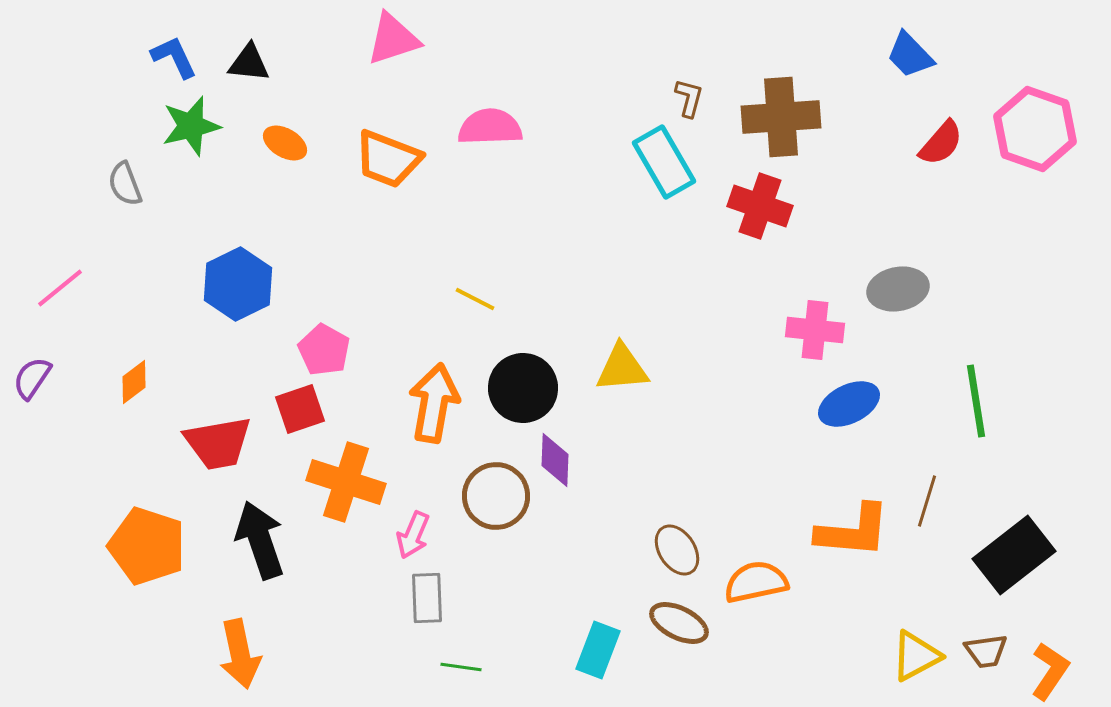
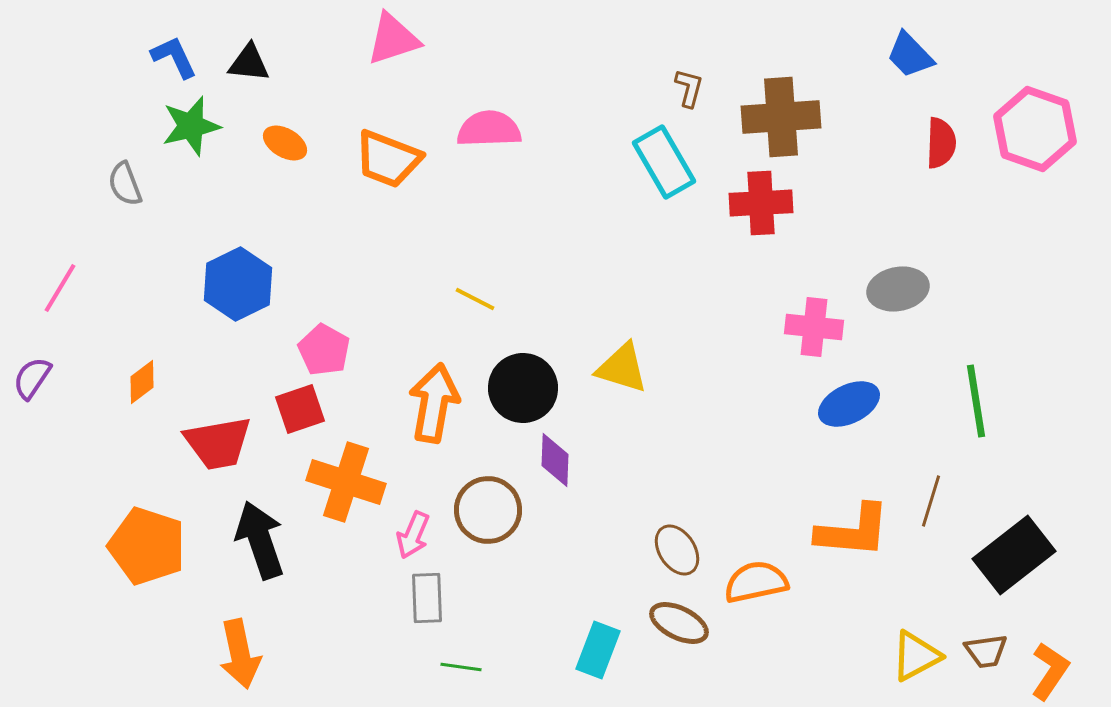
brown L-shape at (689, 98): moved 10 px up
pink semicircle at (490, 127): moved 1 px left, 2 px down
red semicircle at (941, 143): rotated 39 degrees counterclockwise
red cross at (760, 206): moved 1 px right, 3 px up; rotated 22 degrees counterclockwise
pink line at (60, 288): rotated 20 degrees counterclockwise
pink cross at (815, 330): moved 1 px left, 3 px up
yellow triangle at (622, 368): rotated 22 degrees clockwise
orange diamond at (134, 382): moved 8 px right
brown circle at (496, 496): moved 8 px left, 14 px down
brown line at (927, 501): moved 4 px right
